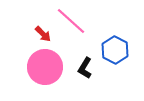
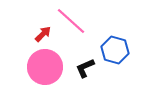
red arrow: rotated 90 degrees counterclockwise
blue hexagon: rotated 12 degrees counterclockwise
black L-shape: rotated 35 degrees clockwise
